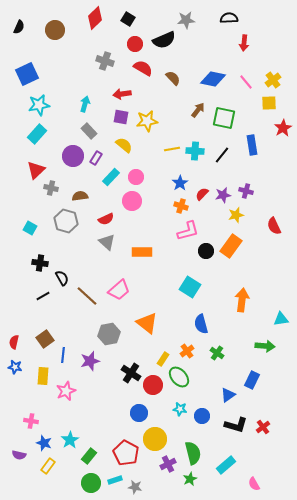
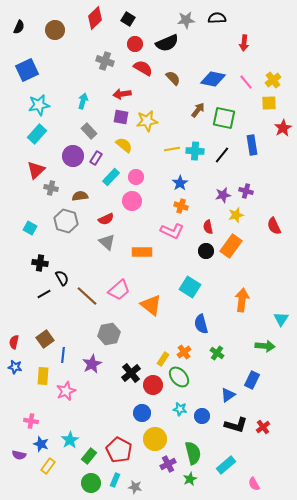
black semicircle at (229, 18): moved 12 px left
black semicircle at (164, 40): moved 3 px right, 3 px down
blue square at (27, 74): moved 4 px up
cyan arrow at (85, 104): moved 2 px left, 3 px up
red semicircle at (202, 194): moved 6 px right, 33 px down; rotated 56 degrees counterclockwise
pink L-shape at (188, 231): moved 16 px left; rotated 40 degrees clockwise
black line at (43, 296): moved 1 px right, 2 px up
cyan triangle at (281, 319): rotated 49 degrees counterclockwise
orange triangle at (147, 323): moved 4 px right, 18 px up
orange cross at (187, 351): moved 3 px left, 1 px down
purple star at (90, 361): moved 2 px right, 3 px down; rotated 12 degrees counterclockwise
black cross at (131, 373): rotated 18 degrees clockwise
blue circle at (139, 413): moved 3 px right
blue star at (44, 443): moved 3 px left, 1 px down
red pentagon at (126, 453): moved 7 px left, 3 px up
cyan rectangle at (115, 480): rotated 48 degrees counterclockwise
